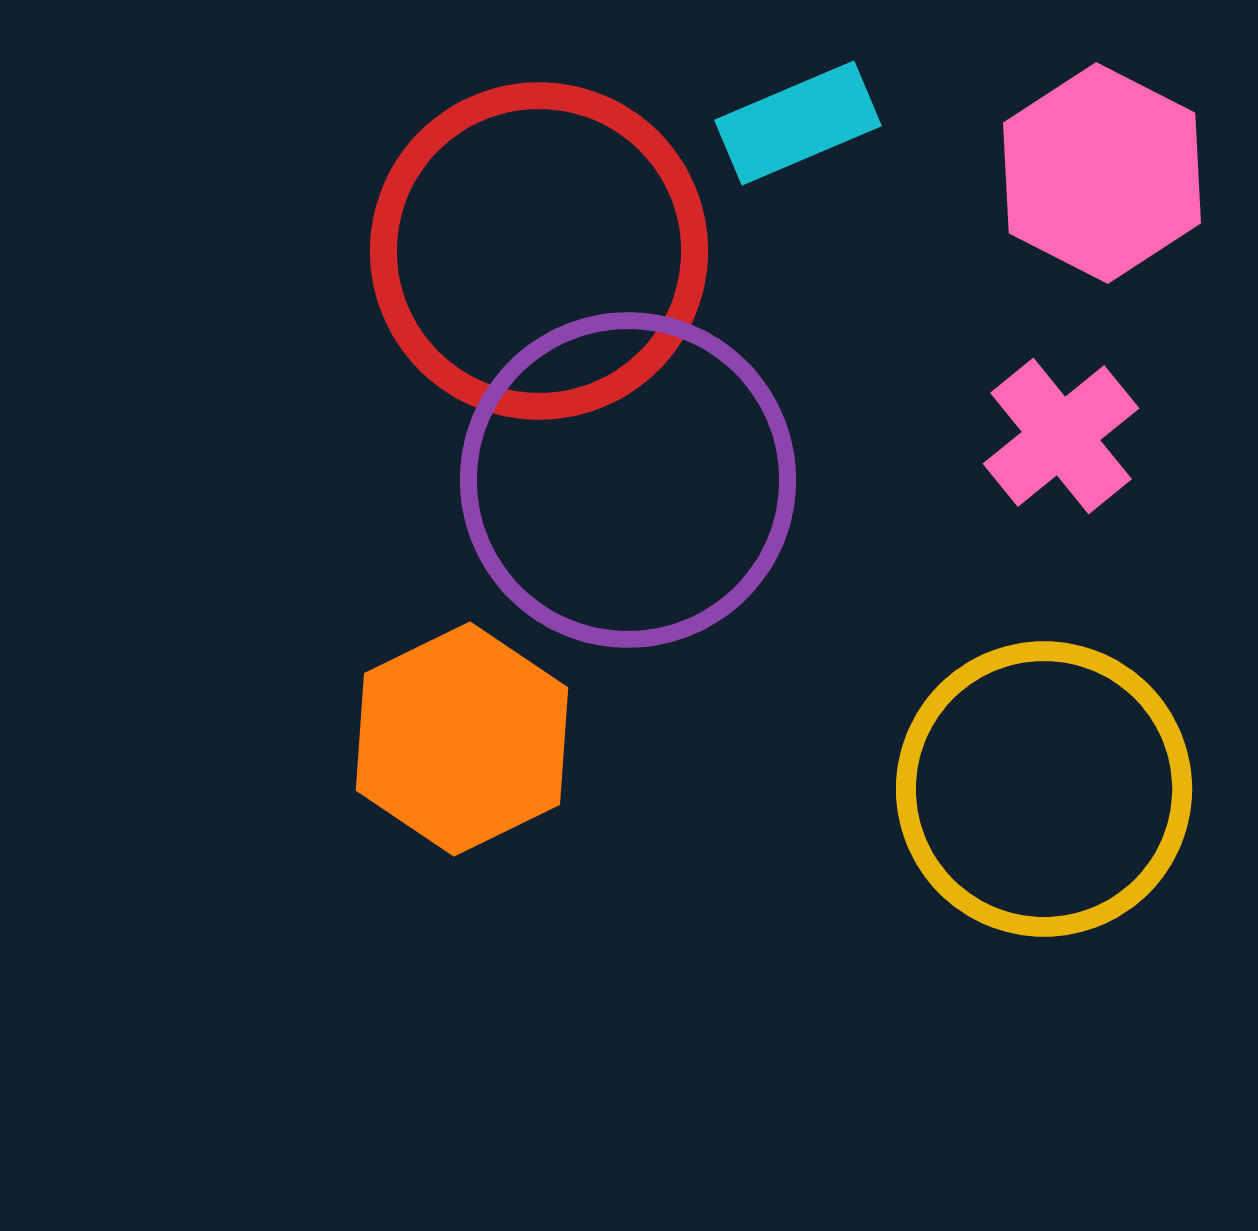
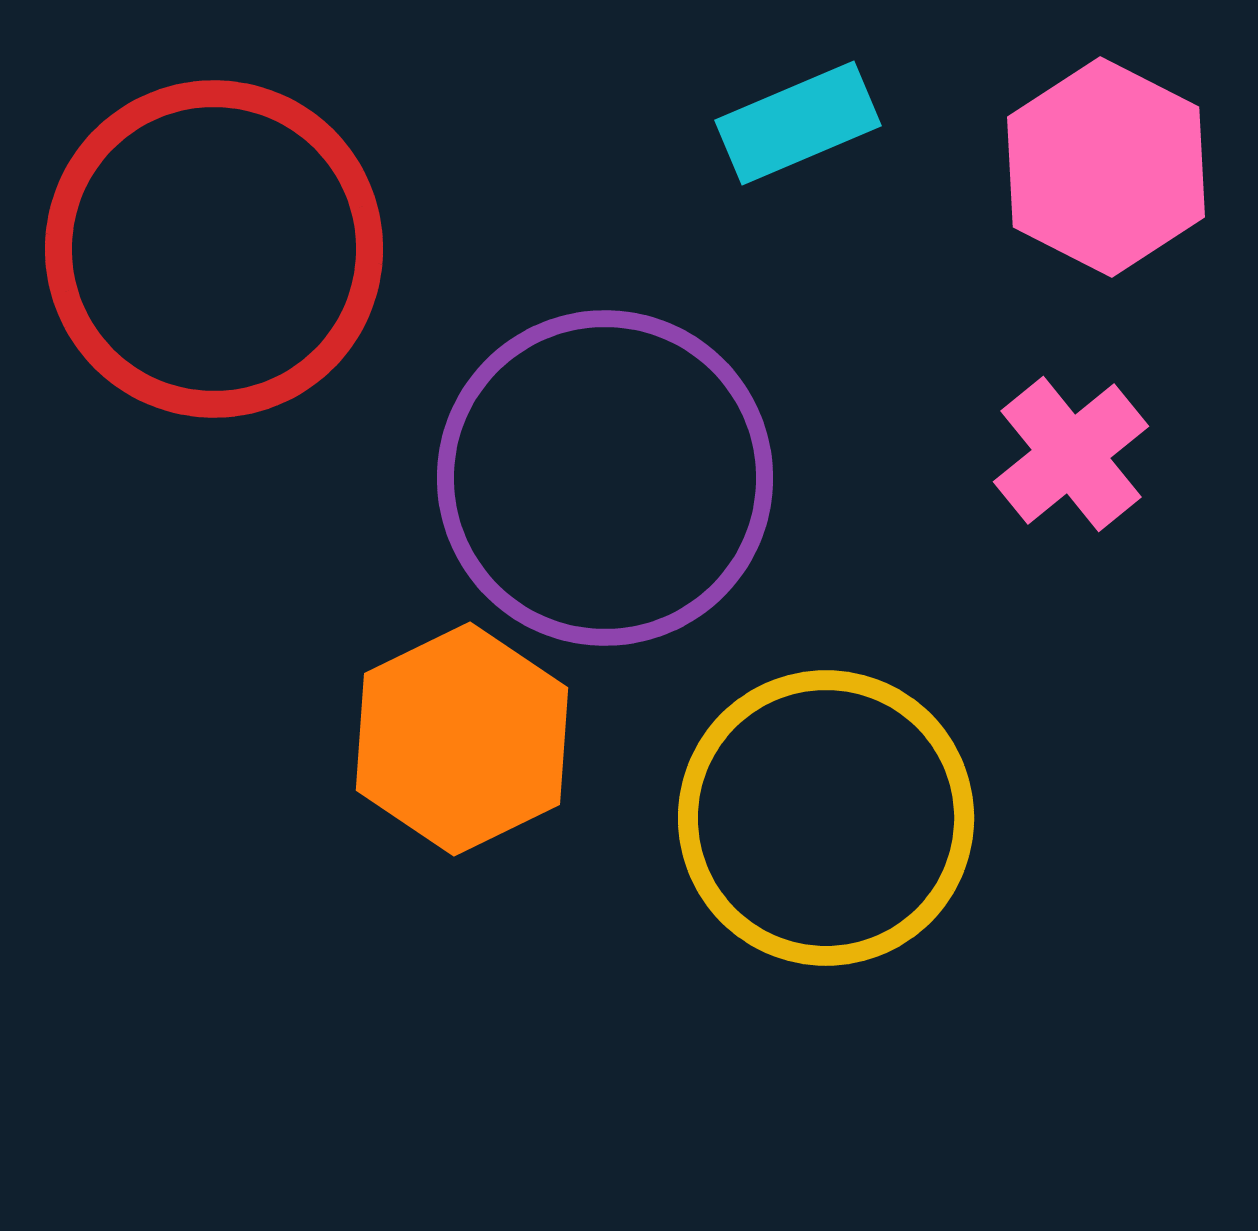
pink hexagon: moved 4 px right, 6 px up
red circle: moved 325 px left, 2 px up
pink cross: moved 10 px right, 18 px down
purple circle: moved 23 px left, 2 px up
yellow circle: moved 218 px left, 29 px down
